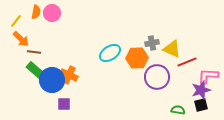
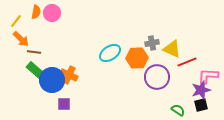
green semicircle: rotated 24 degrees clockwise
